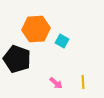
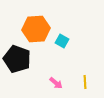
yellow line: moved 2 px right
